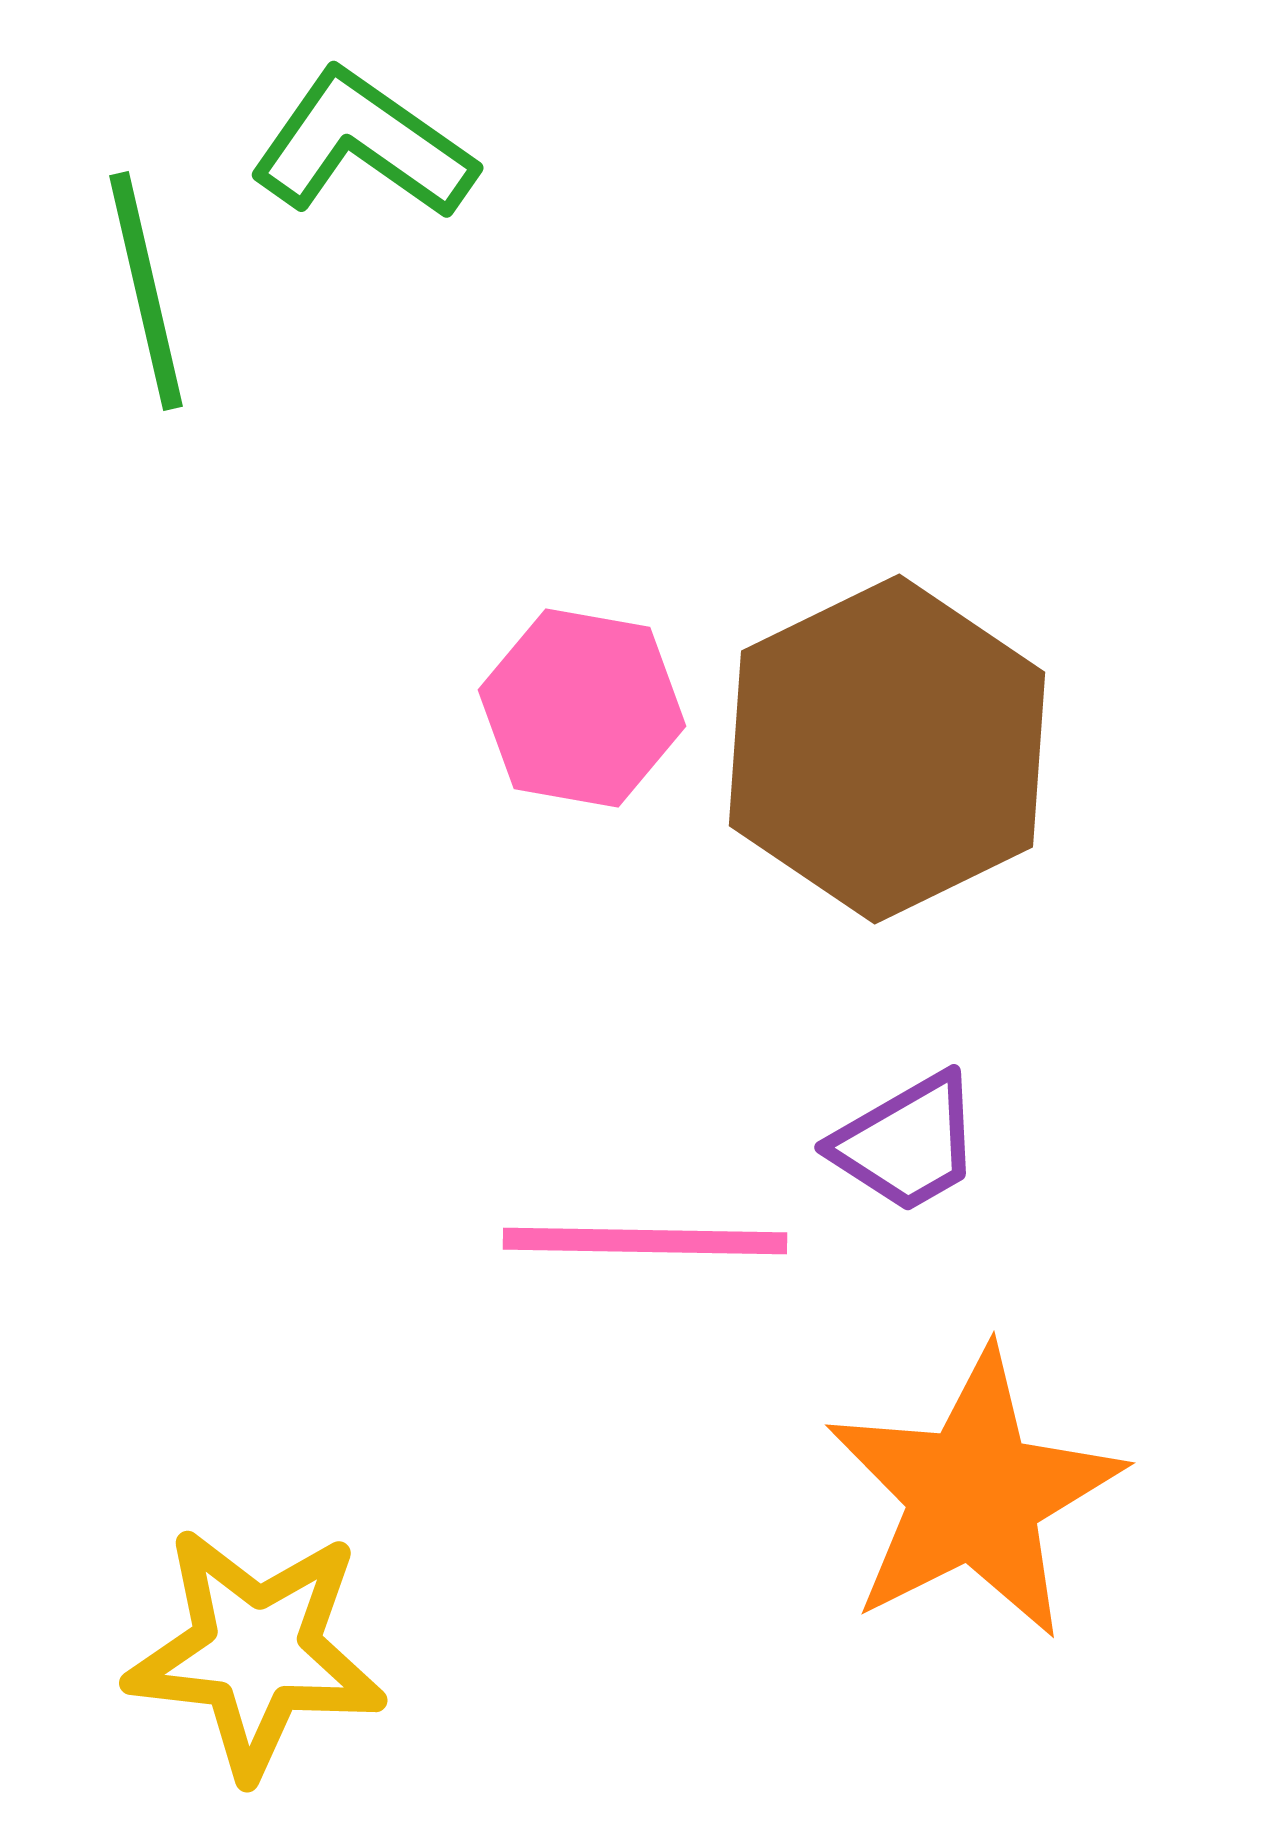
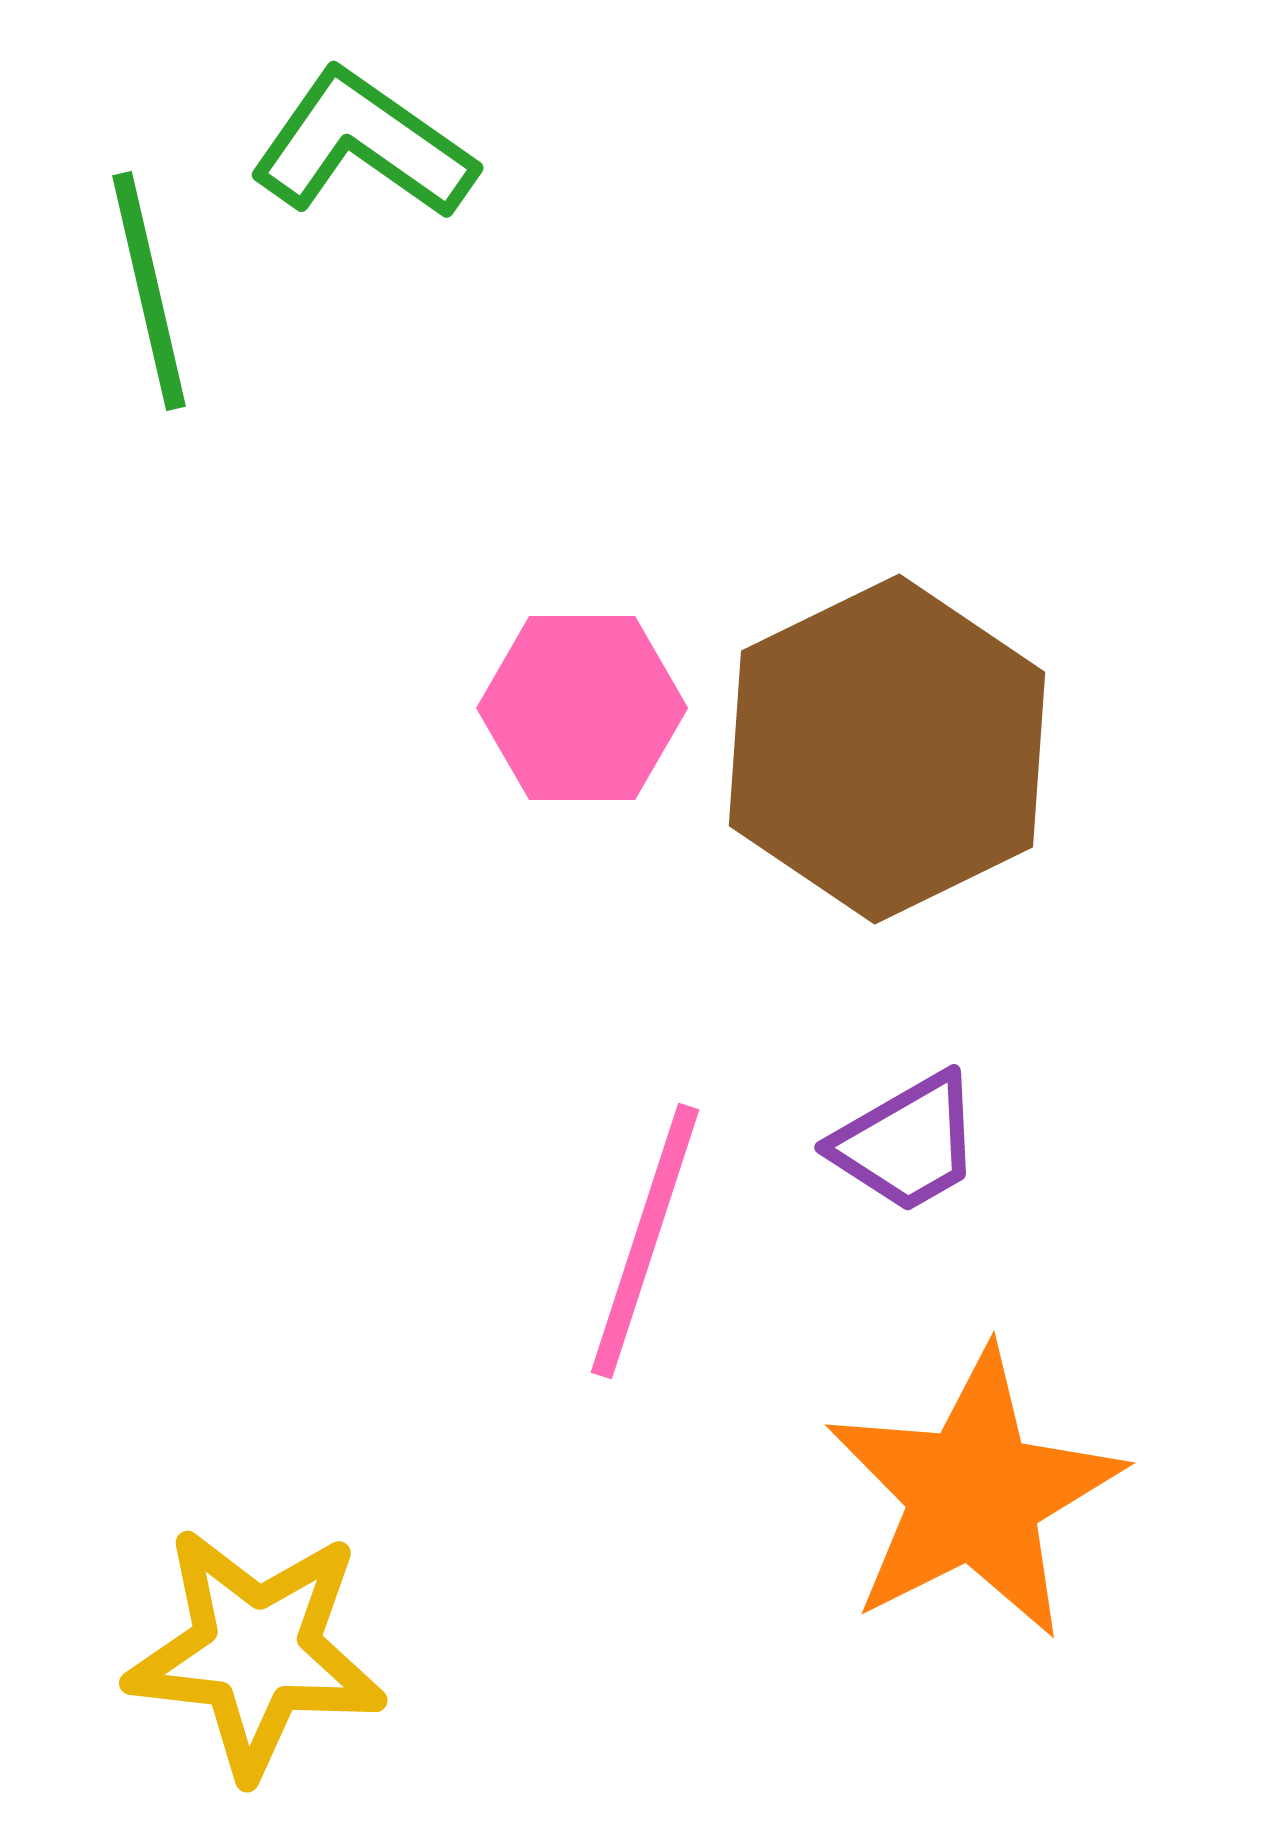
green line: moved 3 px right
pink hexagon: rotated 10 degrees counterclockwise
pink line: rotated 73 degrees counterclockwise
